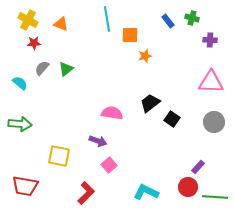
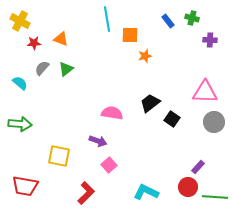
yellow cross: moved 8 px left, 1 px down
orange triangle: moved 15 px down
pink triangle: moved 6 px left, 10 px down
